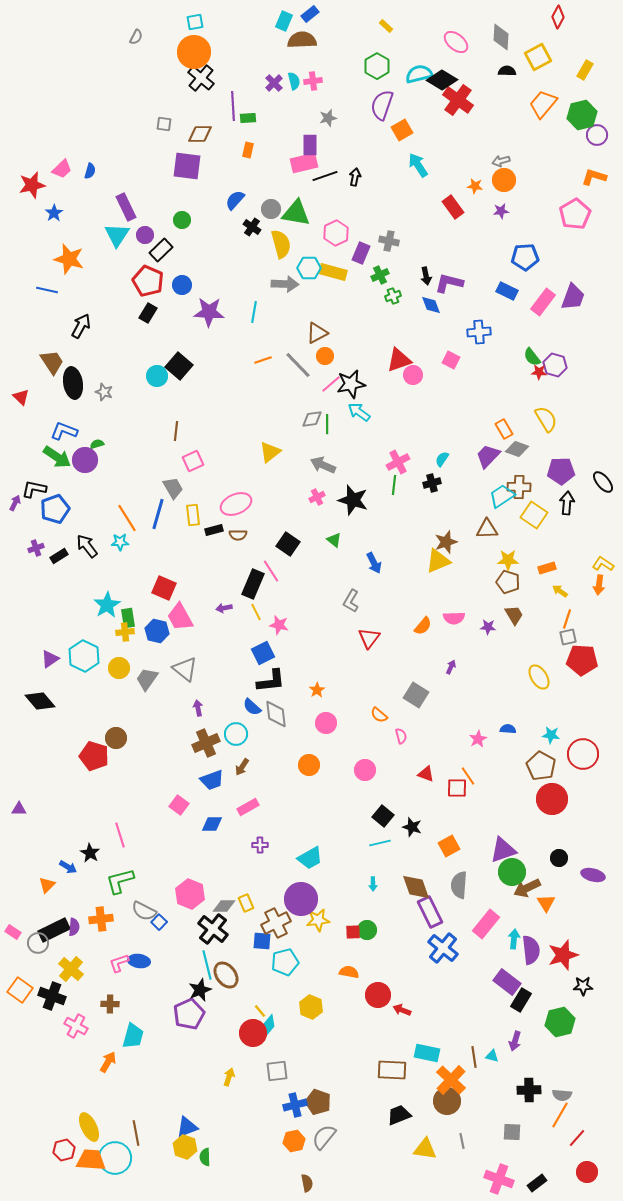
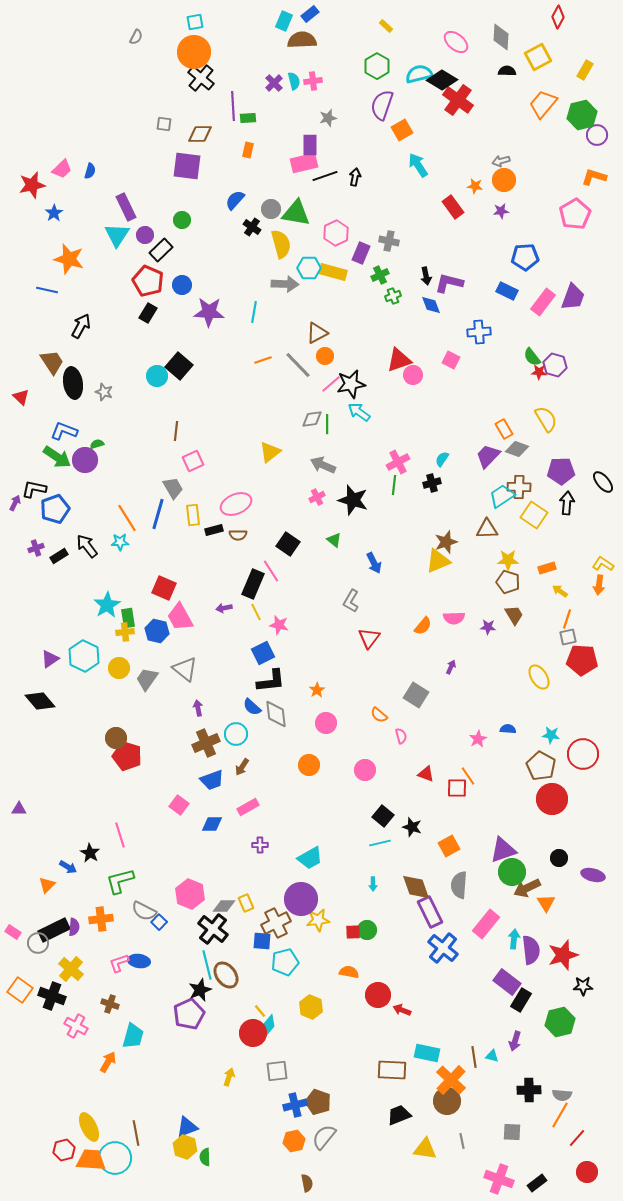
red pentagon at (94, 756): moved 33 px right
brown cross at (110, 1004): rotated 18 degrees clockwise
